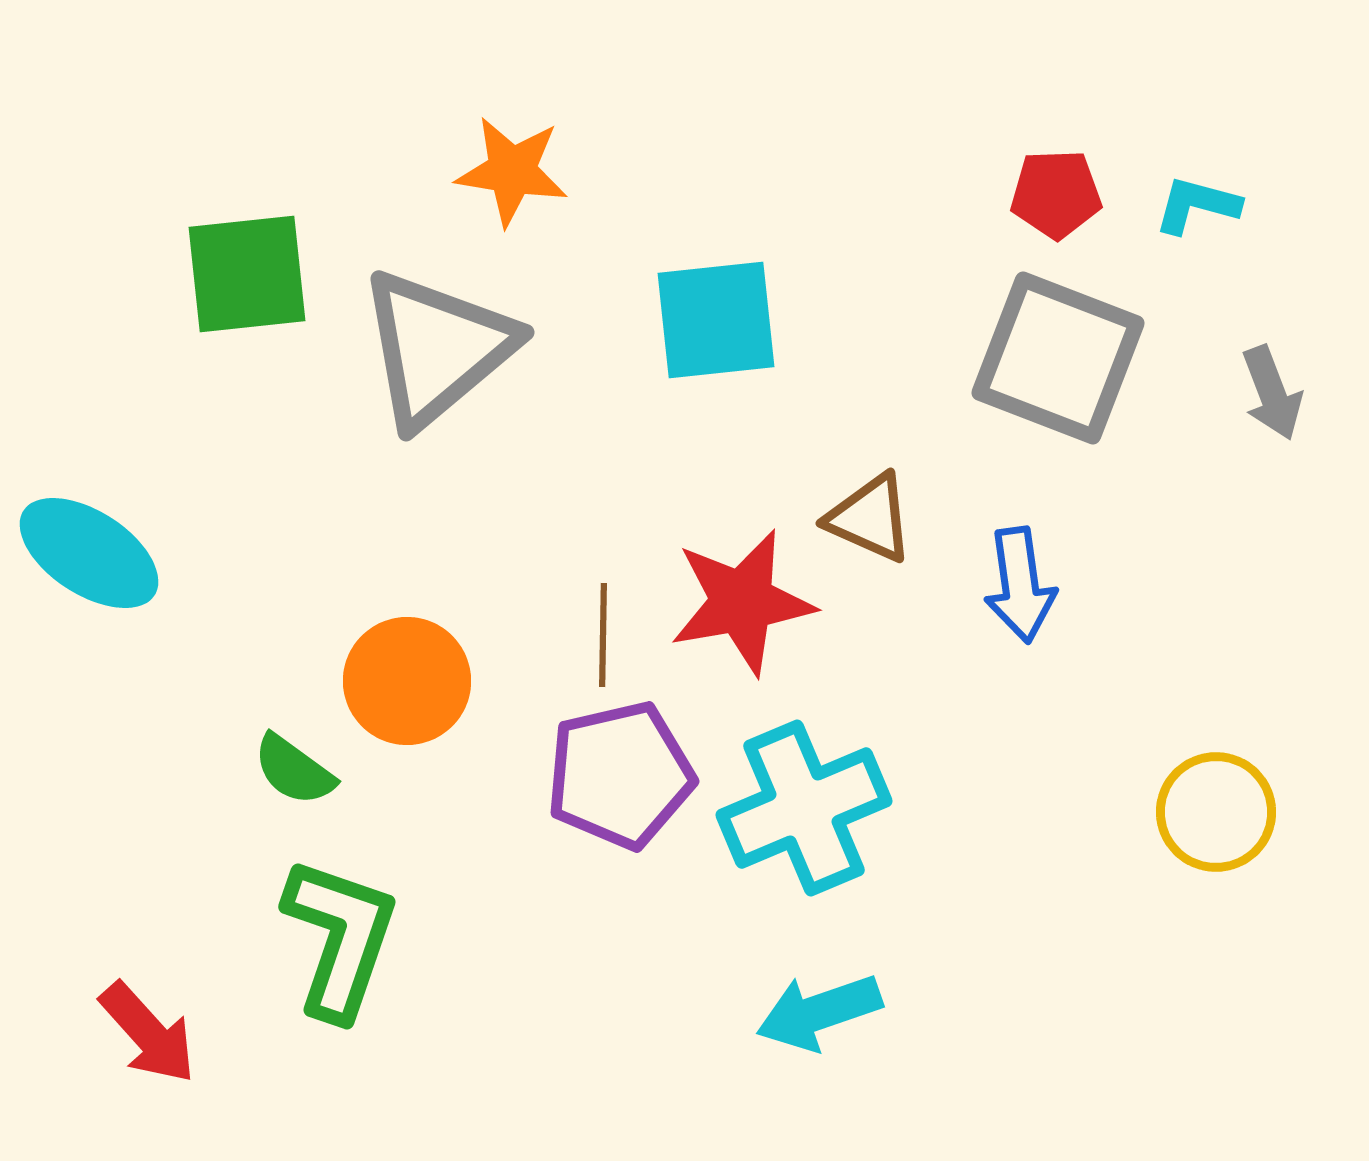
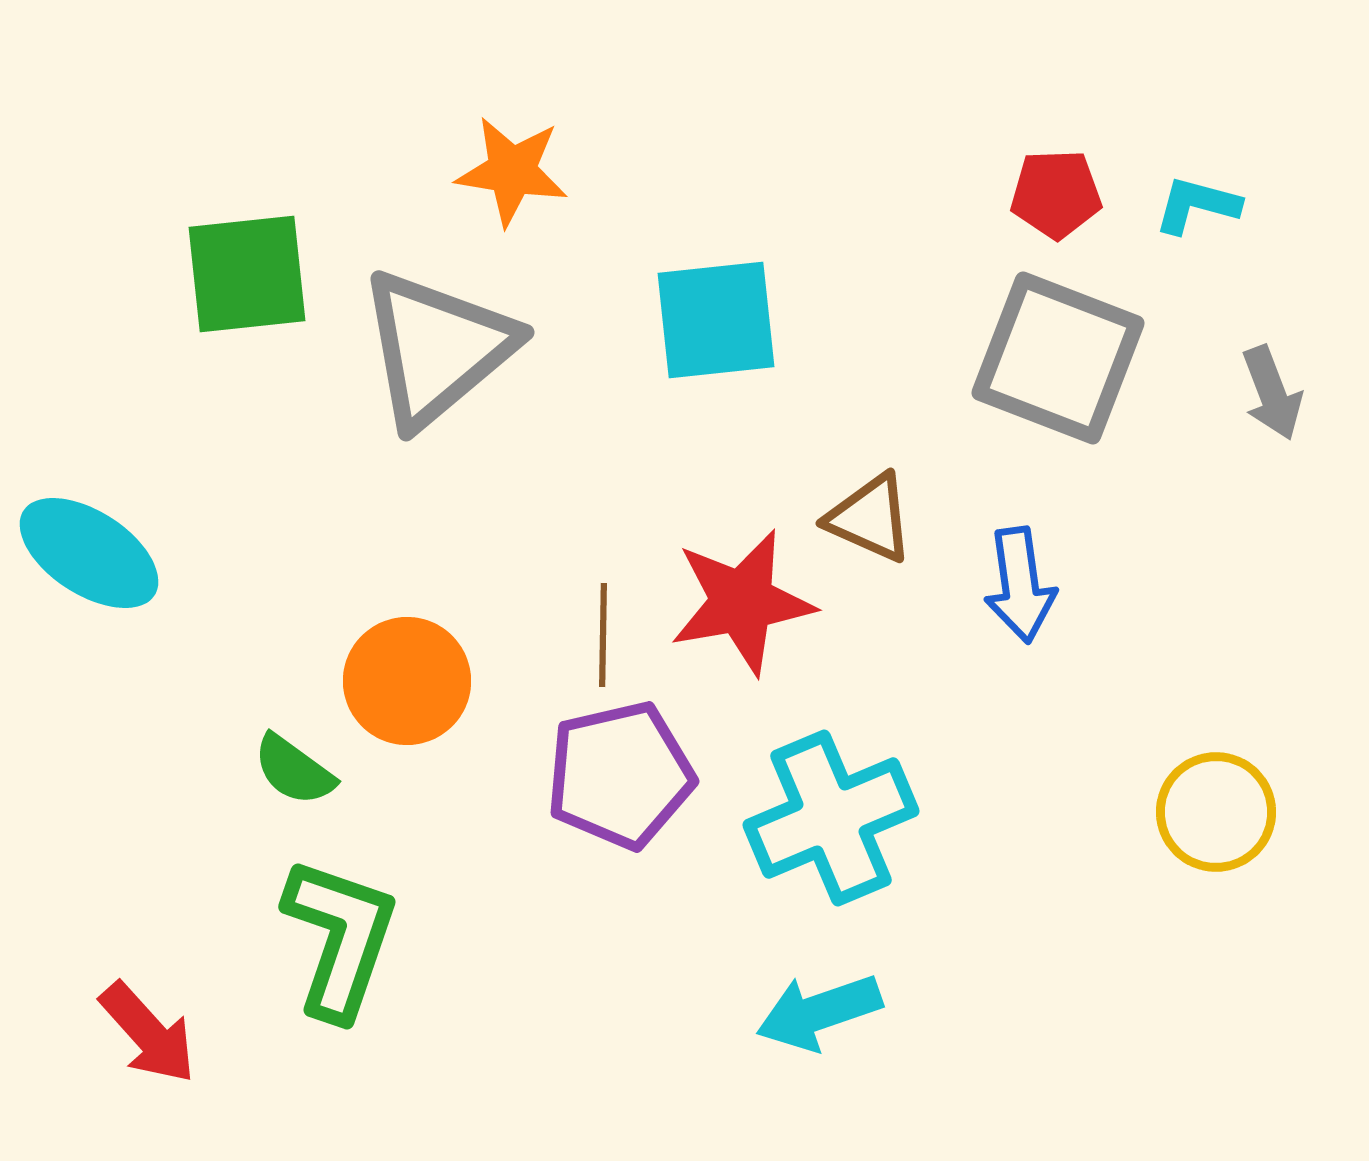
cyan cross: moved 27 px right, 10 px down
